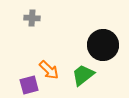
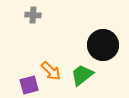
gray cross: moved 1 px right, 3 px up
orange arrow: moved 2 px right, 1 px down
green trapezoid: moved 1 px left
